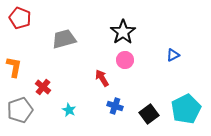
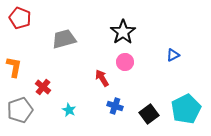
pink circle: moved 2 px down
